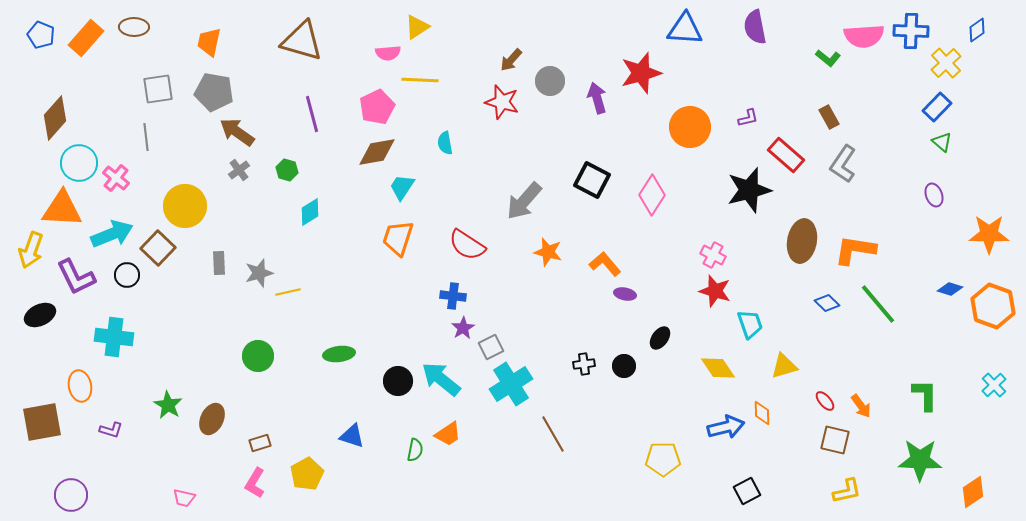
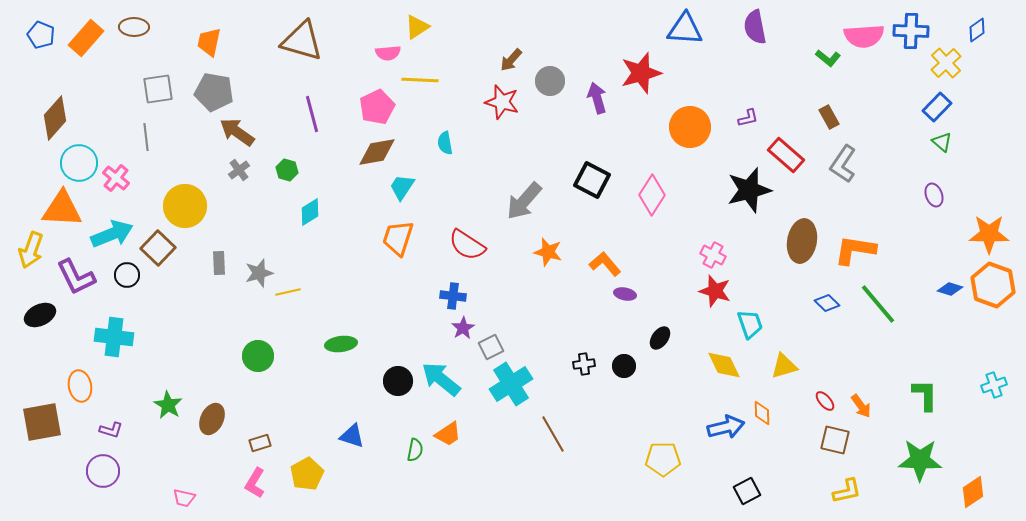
orange hexagon at (993, 306): moved 21 px up
green ellipse at (339, 354): moved 2 px right, 10 px up
yellow diamond at (718, 368): moved 6 px right, 3 px up; rotated 9 degrees clockwise
cyan cross at (994, 385): rotated 25 degrees clockwise
purple circle at (71, 495): moved 32 px right, 24 px up
